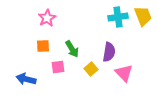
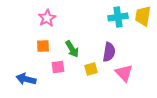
yellow trapezoid: rotated 150 degrees counterclockwise
yellow square: rotated 24 degrees clockwise
